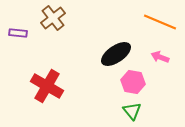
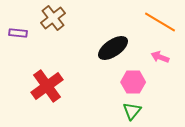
orange line: rotated 8 degrees clockwise
black ellipse: moved 3 px left, 6 px up
pink hexagon: rotated 10 degrees counterclockwise
red cross: rotated 24 degrees clockwise
green triangle: rotated 18 degrees clockwise
